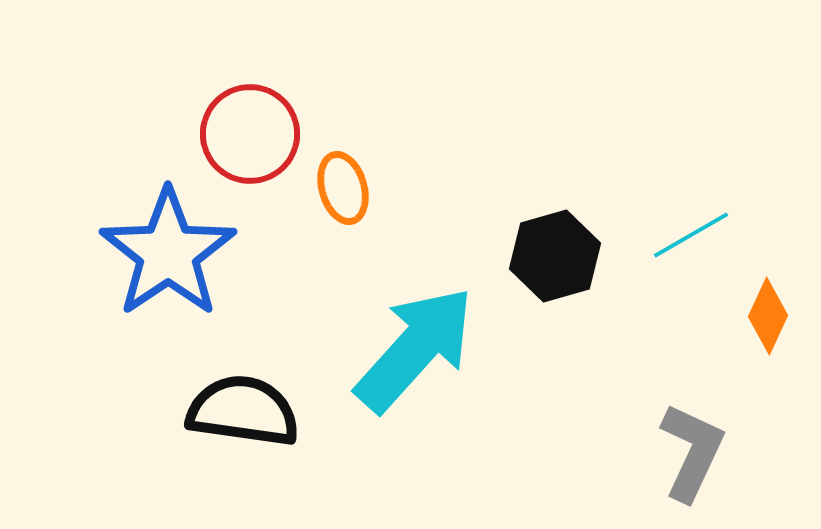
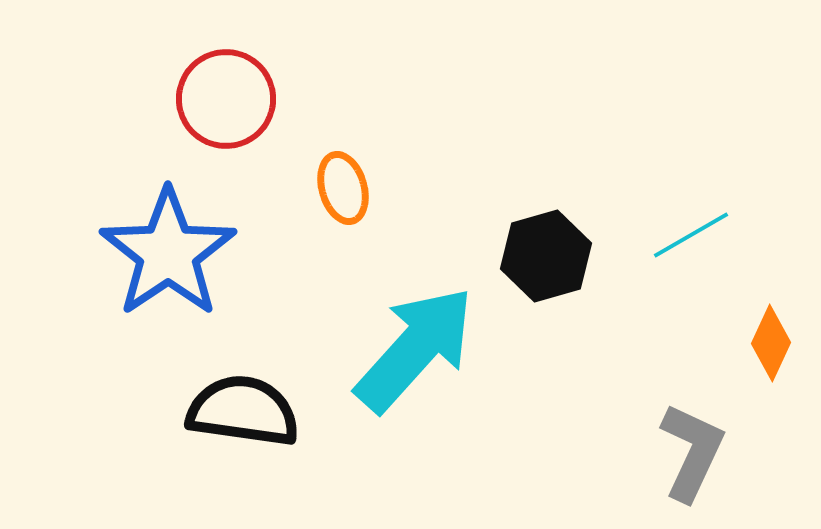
red circle: moved 24 px left, 35 px up
black hexagon: moved 9 px left
orange diamond: moved 3 px right, 27 px down
